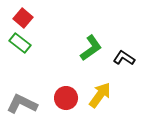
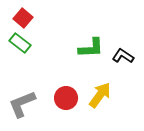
green L-shape: rotated 32 degrees clockwise
black L-shape: moved 1 px left, 2 px up
gray L-shape: rotated 48 degrees counterclockwise
